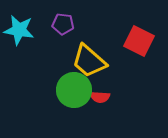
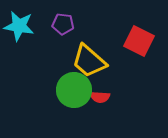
cyan star: moved 4 px up
